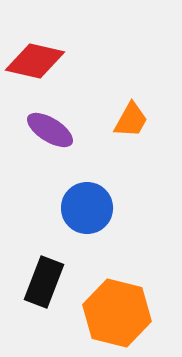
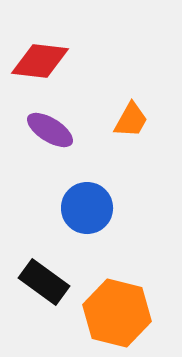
red diamond: moved 5 px right; rotated 6 degrees counterclockwise
black rectangle: rotated 75 degrees counterclockwise
